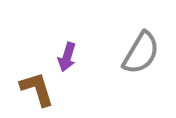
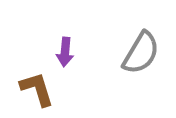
purple arrow: moved 2 px left, 5 px up; rotated 12 degrees counterclockwise
